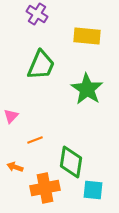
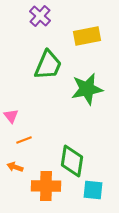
purple cross: moved 3 px right, 2 px down; rotated 10 degrees clockwise
yellow rectangle: rotated 16 degrees counterclockwise
green trapezoid: moved 7 px right
green star: rotated 28 degrees clockwise
pink triangle: rotated 21 degrees counterclockwise
orange line: moved 11 px left
green diamond: moved 1 px right, 1 px up
orange cross: moved 1 px right, 2 px up; rotated 12 degrees clockwise
